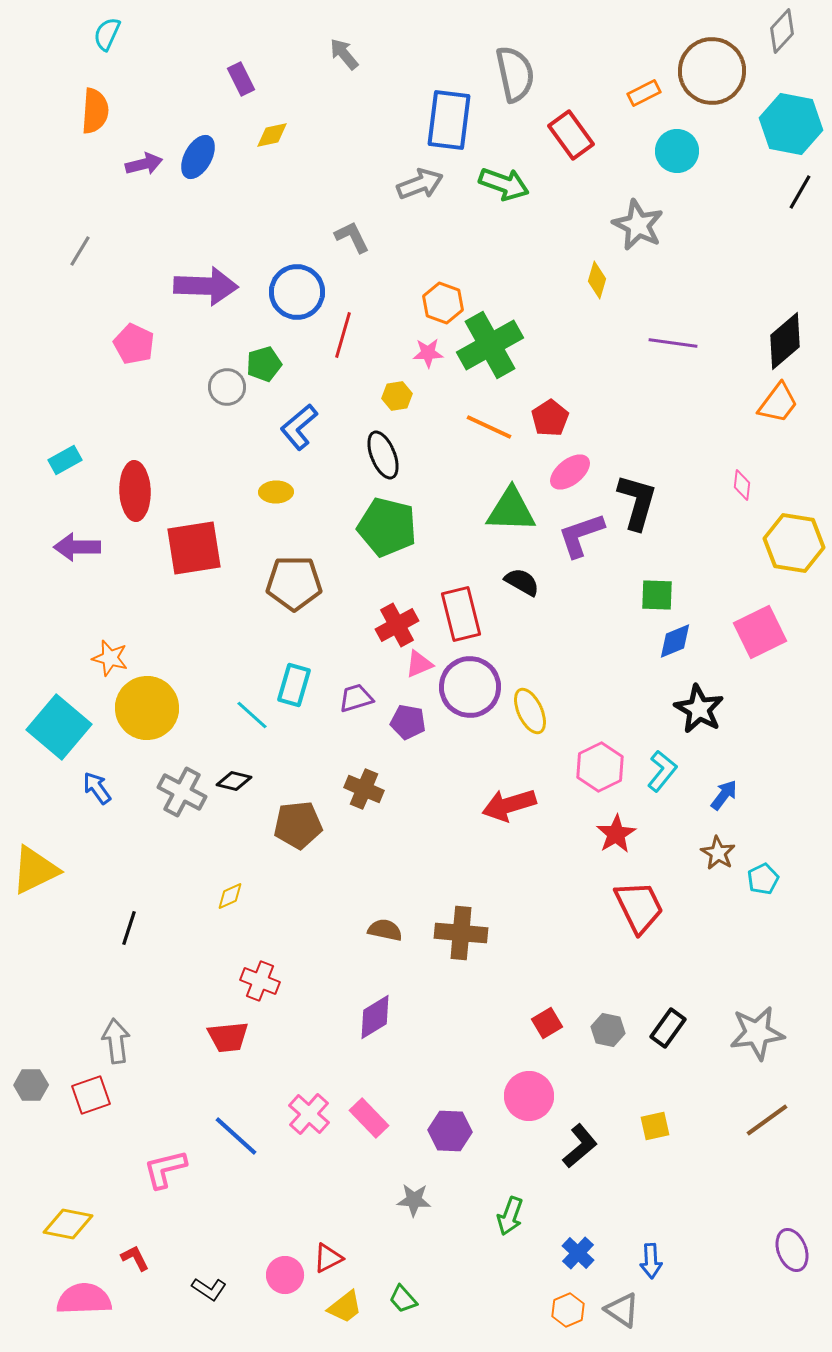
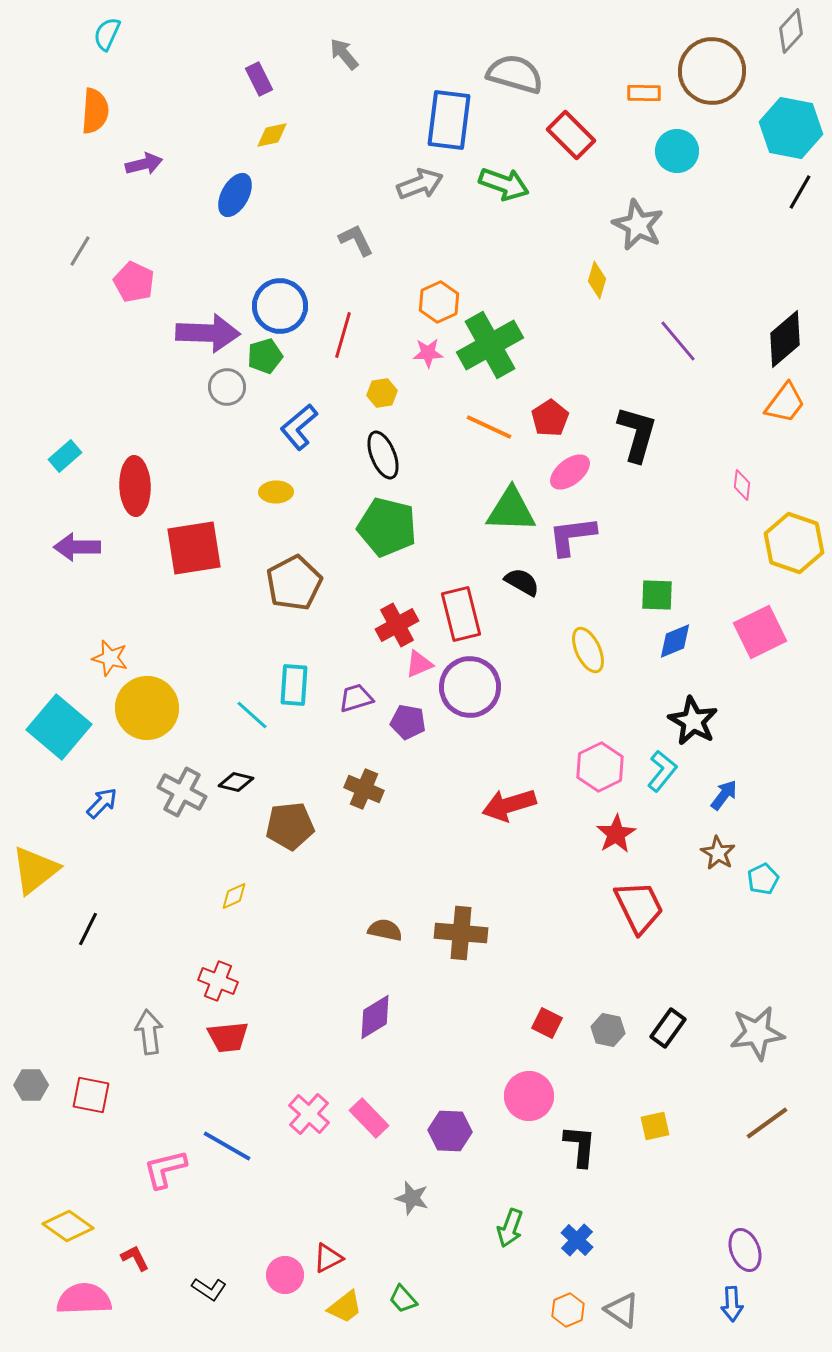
gray diamond at (782, 31): moved 9 px right
gray semicircle at (515, 74): rotated 62 degrees counterclockwise
purple rectangle at (241, 79): moved 18 px right
orange rectangle at (644, 93): rotated 28 degrees clockwise
cyan hexagon at (791, 124): moved 4 px down
red rectangle at (571, 135): rotated 9 degrees counterclockwise
blue ellipse at (198, 157): moved 37 px right, 38 px down
gray L-shape at (352, 237): moved 4 px right, 3 px down
purple arrow at (206, 286): moved 2 px right, 47 px down
blue circle at (297, 292): moved 17 px left, 14 px down
orange hexagon at (443, 303): moved 4 px left, 1 px up; rotated 15 degrees clockwise
black diamond at (785, 341): moved 2 px up
purple line at (673, 343): moved 5 px right, 2 px up; rotated 42 degrees clockwise
pink pentagon at (134, 344): moved 62 px up
green pentagon at (264, 364): moved 1 px right, 8 px up
yellow hexagon at (397, 396): moved 15 px left, 3 px up
orange trapezoid at (778, 403): moved 7 px right
cyan rectangle at (65, 460): moved 4 px up; rotated 12 degrees counterclockwise
red ellipse at (135, 491): moved 5 px up
black L-shape at (637, 502): moved 68 px up
purple L-shape at (581, 535): moved 9 px left, 1 px down; rotated 12 degrees clockwise
yellow hexagon at (794, 543): rotated 10 degrees clockwise
brown pentagon at (294, 583): rotated 28 degrees counterclockwise
cyan rectangle at (294, 685): rotated 12 degrees counterclockwise
black star at (699, 709): moved 6 px left, 12 px down
yellow ellipse at (530, 711): moved 58 px right, 61 px up
black diamond at (234, 781): moved 2 px right, 1 px down
blue arrow at (97, 788): moved 5 px right, 15 px down; rotated 80 degrees clockwise
brown pentagon at (298, 825): moved 8 px left, 1 px down
yellow triangle at (35, 870): rotated 12 degrees counterclockwise
yellow diamond at (230, 896): moved 4 px right
black line at (129, 928): moved 41 px left, 1 px down; rotated 8 degrees clockwise
red cross at (260, 981): moved 42 px left
red square at (547, 1023): rotated 32 degrees counterclockwise
gray arrow at (116, 1041): moved 33 px right, 9 px up
red square at (91, 1095): rotated 30 degrees clockwise
brown line at (767, 1120): moved 3 px down
blue line at (236, 1136): moved 9 px left, 10 px down; rotated 12 degrees counterclockwise
black L-shape at (580, 1146): rotated 45 degrees counterclockwise
gray star at (414, 1200): moved 2 px left, 2 px up; rotated 12 degrees clockwise
green arrow at (510, 1216): moved 12 px down
yellow diamond at (68, 1224): moved 2 px down; rotated 24 degrees clockwise
purple ellipse at (792, 1250): moved 47 px left
blue cross at (578, 1253): moved 1 px left, 13 px up
blue arrow at (651, 1261): moved 81 px right, 43 px down
